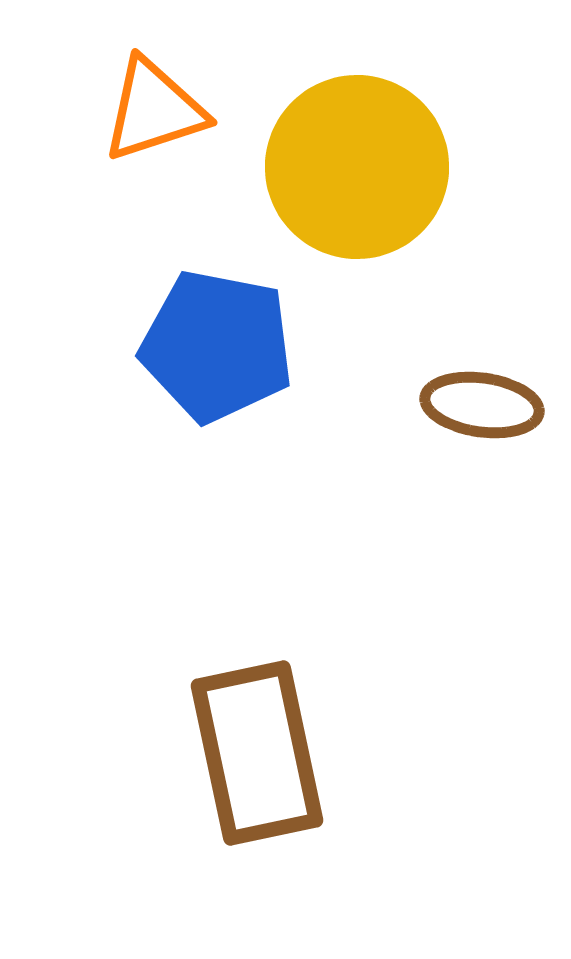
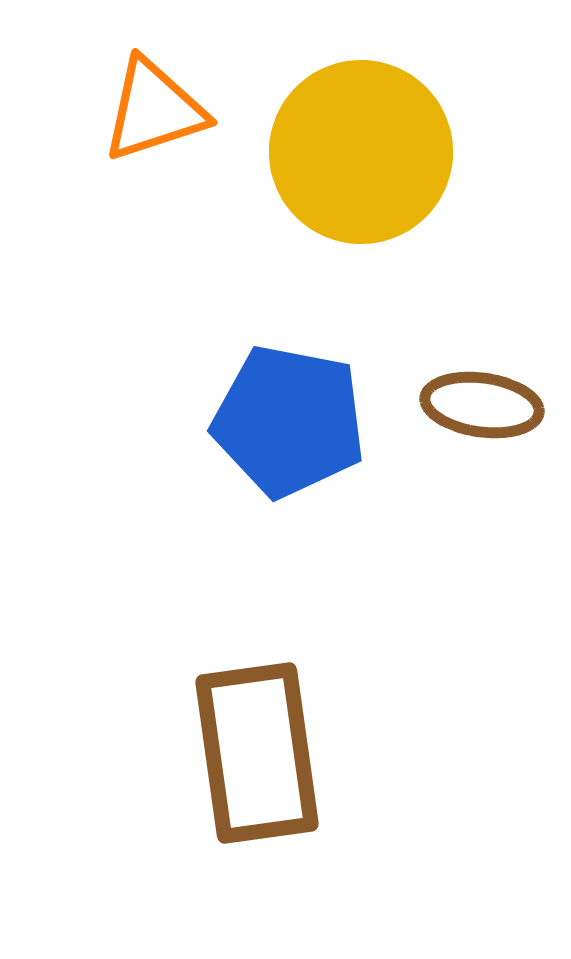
yellow circle: moved 4 px right, 15 px up
blue pentagon: moved 72 px right, 75 px down
brown rectangle: rotated 4 degrees clockwise
